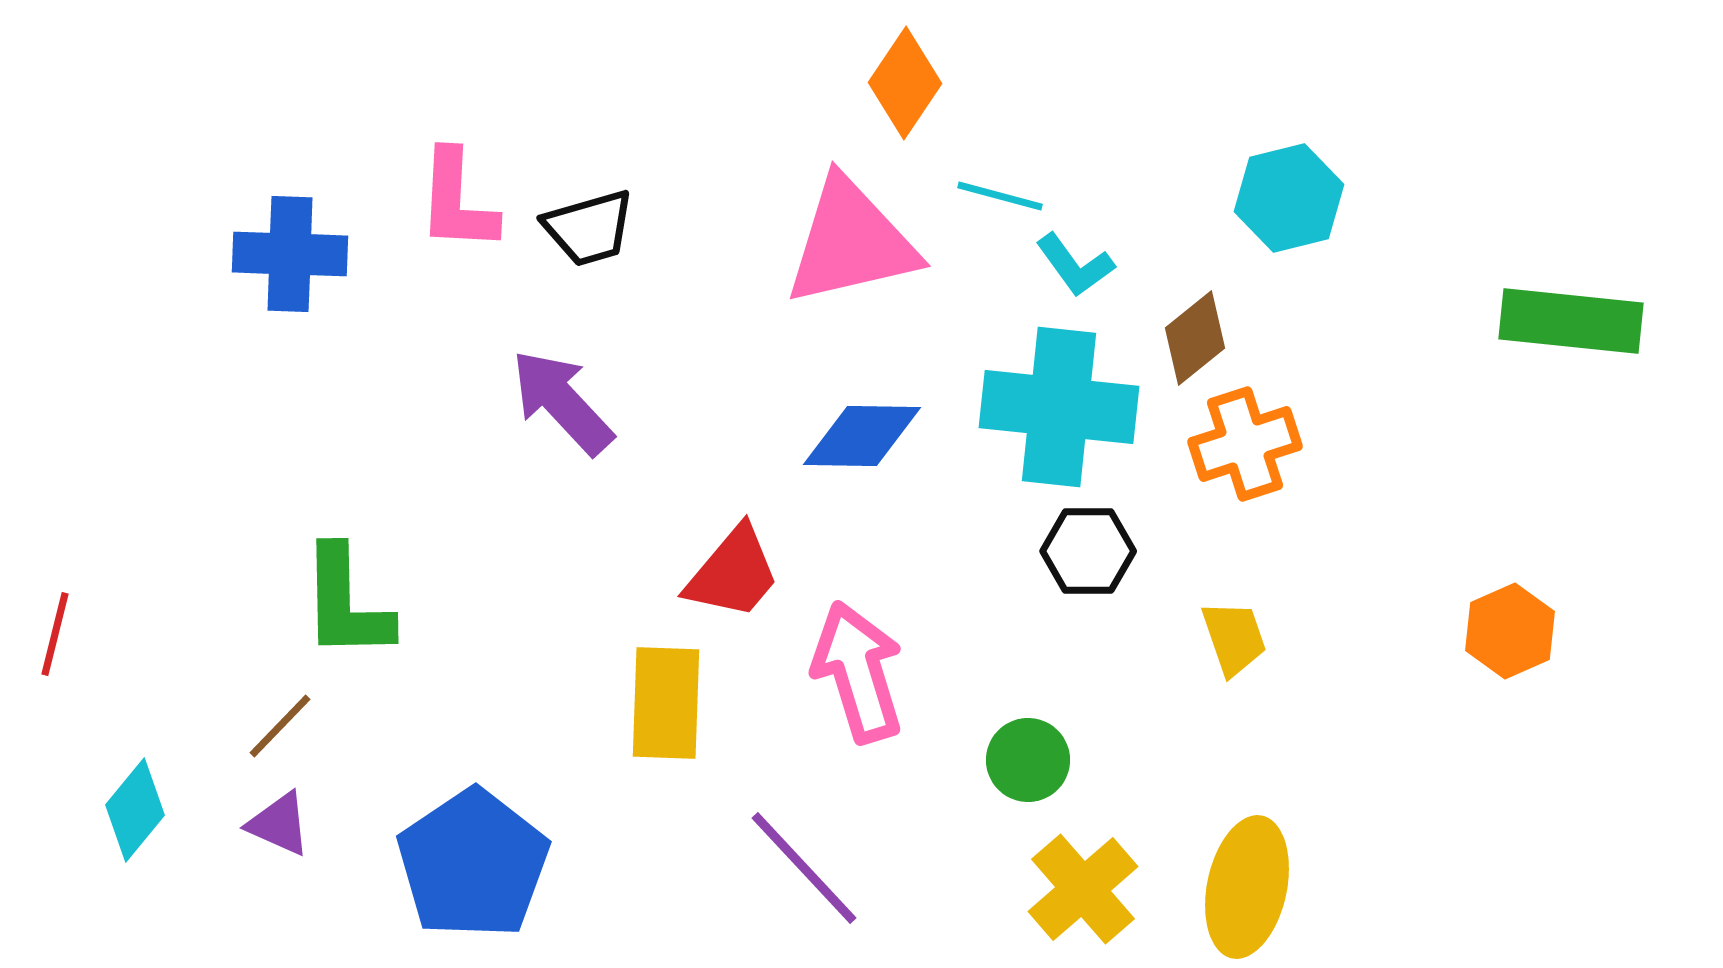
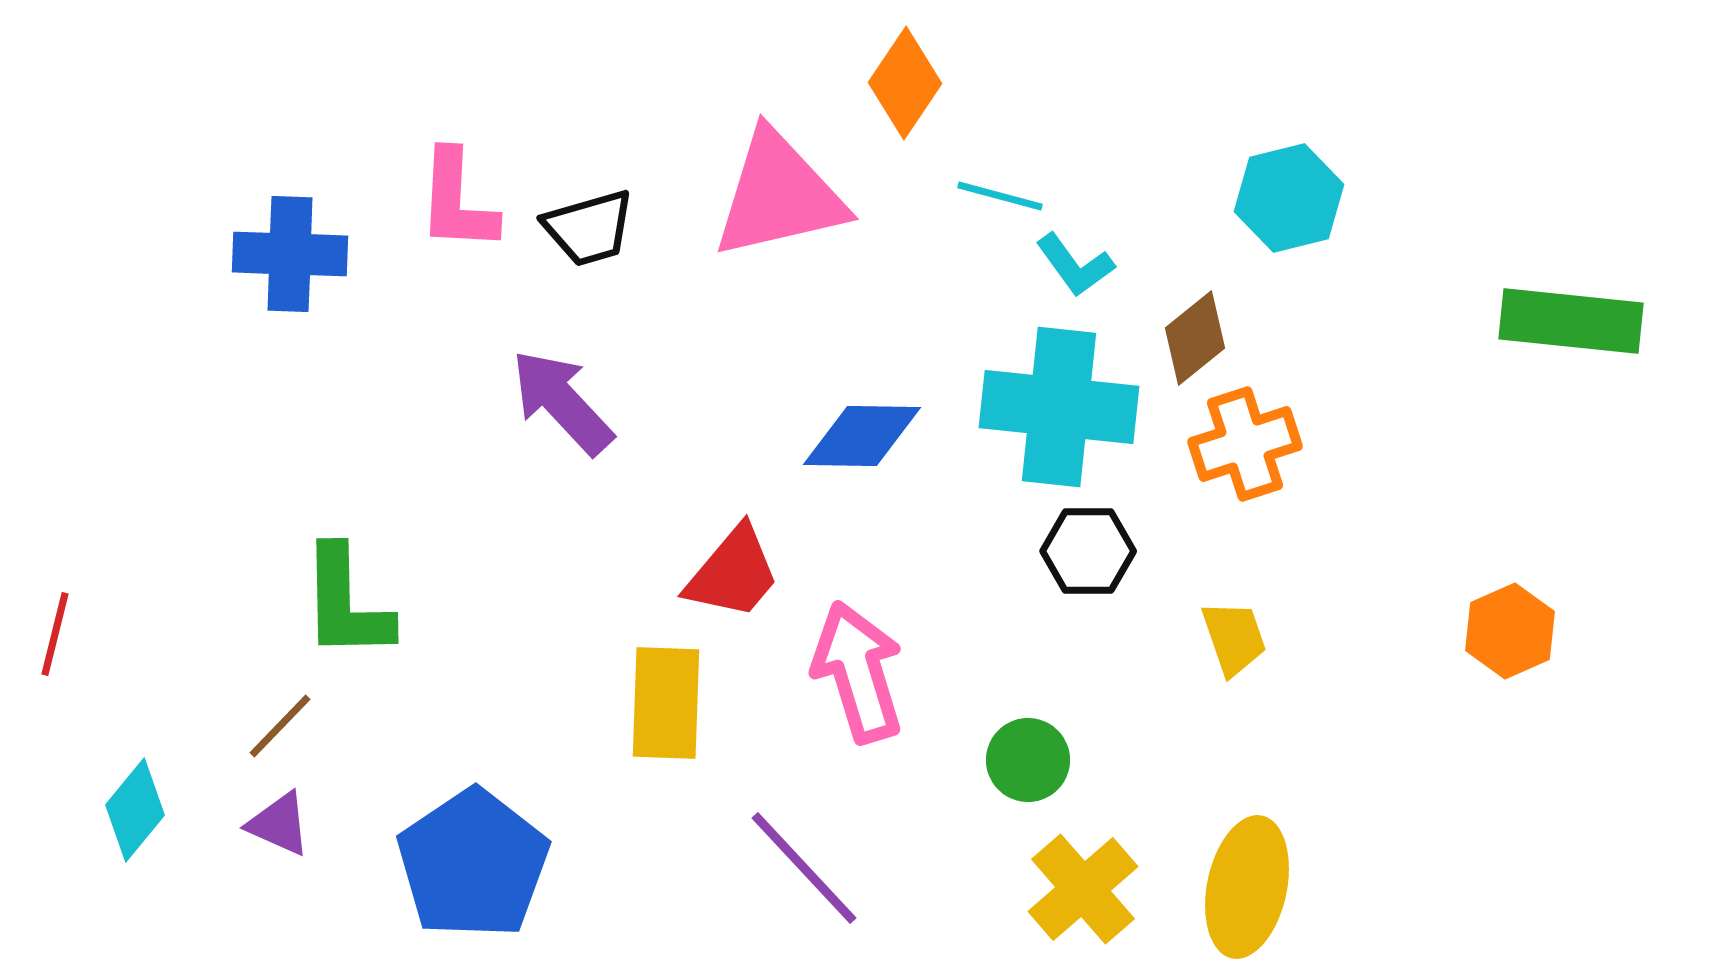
pink triangle: moved 72 px left, 47 px up
